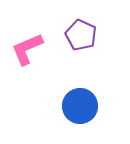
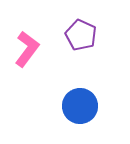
pink L-shape: rotated 150 degrees clockwise
